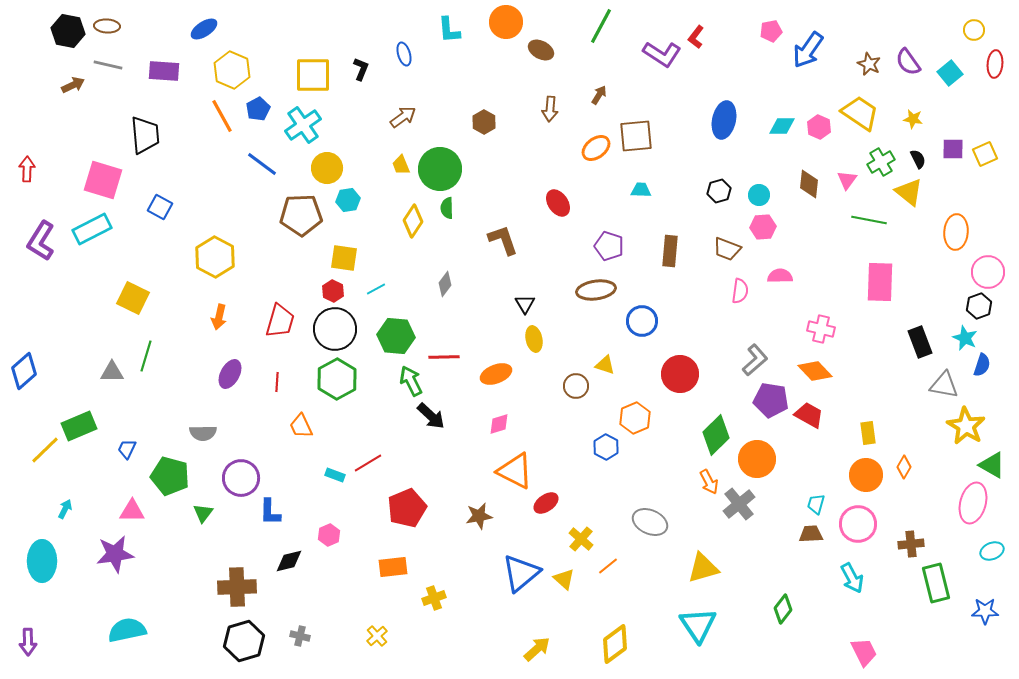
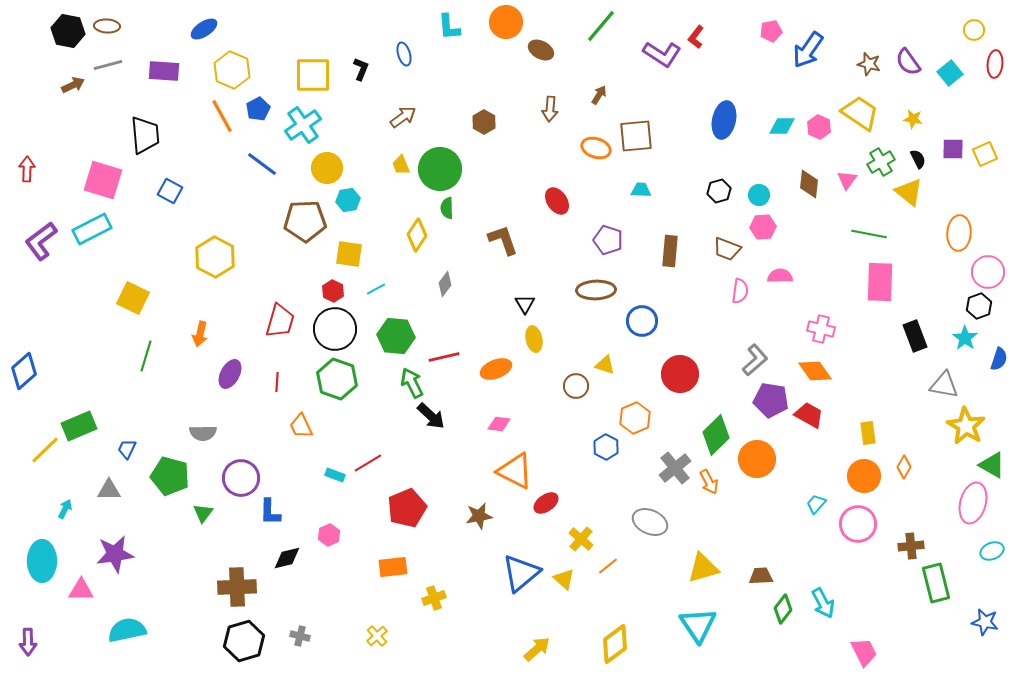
green line at (601, 26): rotated 12 degrees clockwise
cyan L-shape at (449, 30): moved 3 px up
brown star at (869, 64): rotated 10 degrees counterclockwise
gray line at (108, 65): rotated 28 degrees counterclockwise
orange ellipse at (596, 148): rotated 56 degrees clockwise
red ellipse at (558, 203): moved 1 px left, 2 px up
blue square at (160, 207): moved 10 px right, 16 px up
brown pentagon at (301, 215): moved 4 px right, 6 px down
green line at (869, 220): moved 14 px down
yellow diamond at (413, 221): moved 4 px right, 14 px down
orange ellipse at (956, 232): moved 3 px right, 1 px down
purple L-shape at (41, 241): rotated 21 degrees clockwise
purple pentagon at (609, 246): moved 1 px left, 6 px up
yellow square at (344, 258): moved 5 px right, 4 px up
brown ellipse at (596, 290): rotated 6 degrees clockwise
orange arrow at (219, 317): moved 19 px left, 17 px down
cyan star at (965, 338): rotated 10 degrees clockwise
black rectangle at (920, 342): moved 5 px left, 6 px up
red line at (444, 357): rotated 12 degrees counterclockwise
blue semicircle at (982, 365): moved 17 px right, 6 px up
orange diamond at (815, 371): rotated 8 degrees clockwise
gray triangle at (112, 372): moved 3 px left, 118 px down
orange ellipse at (496, 374): moved 5 px up
green hexagon at (337, 379): rotated 12 degrees counterclockwise
green arrow at (411, 381): moved 1 px right, 2 px down
pink diamond at (499, 424): rotated 25 degrees clockwise
orange circle at (866, 475): moved 2 px left, 1 px down
gray cross at (739, 504): moved 64 px left, 36 px up
cyan trapezoid at (816, 504): rotated 25 degrees clockwise
pink triangle at (132, 511): moved 51 px left, 79 px down
brown trapezoid at (811, 534): moved 50 px left, 42 px down
brown cross at (911, 544): moved 2 px down
black diamond at (289, 561): moved 2 px left, 3 px up
cyan arrow at (852, 578): moved 29 px left, 25 px down
blue star at (985, 611): moved 11 px down; rotated 12 degrees clockwise
